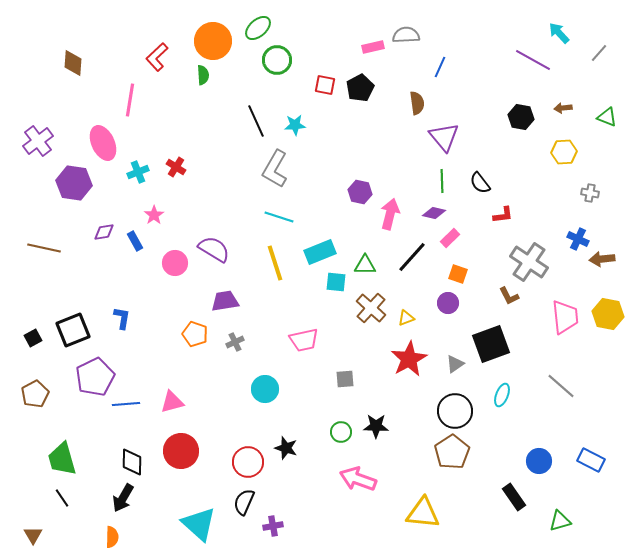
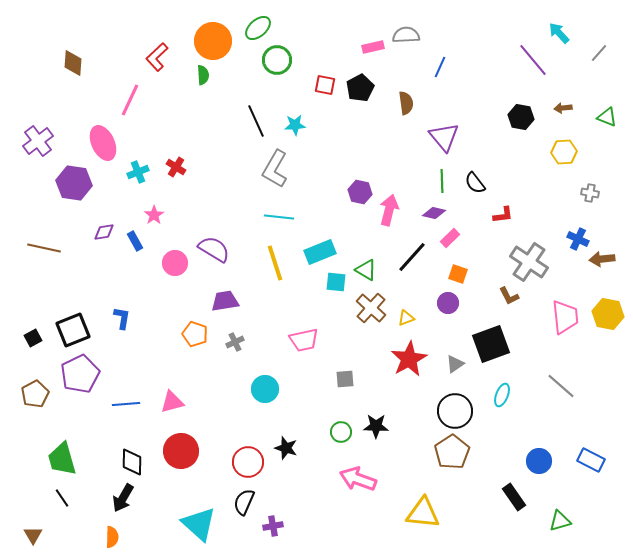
purple line at (533, 60): rotated 21 degrees clockwise
pink line at (130, 100): rotated 16 degrees clockwise
brown semicircle at (417, 103): moved 11 px left
black semicircle at (480, 183): moved 5 px left
pink arrow at (390, 214): moved 1 px left, 4 px up
cyan line at (279, 217): rotated 12 degrees counterclockwise
green triangle at (365, 265): moved 1 px right, 5 px down; rotated 30 degrees clockwise
purple pentagon at (95, 377): moved 15 px left, 3 px up
